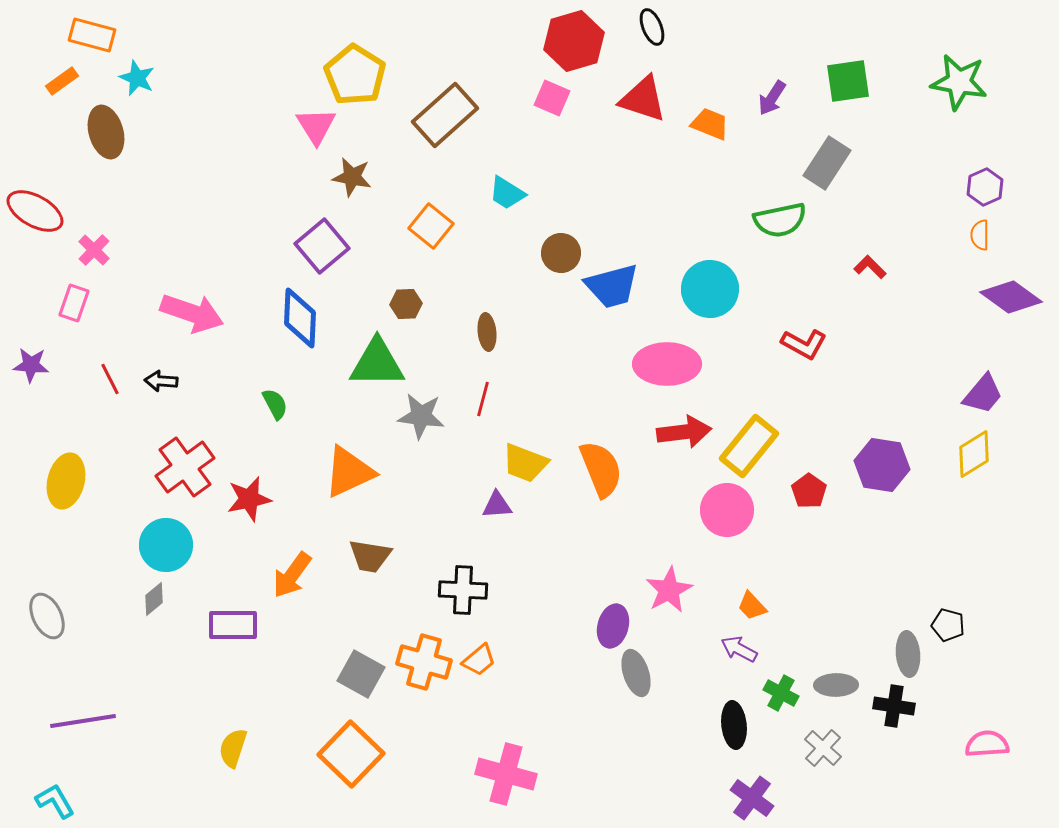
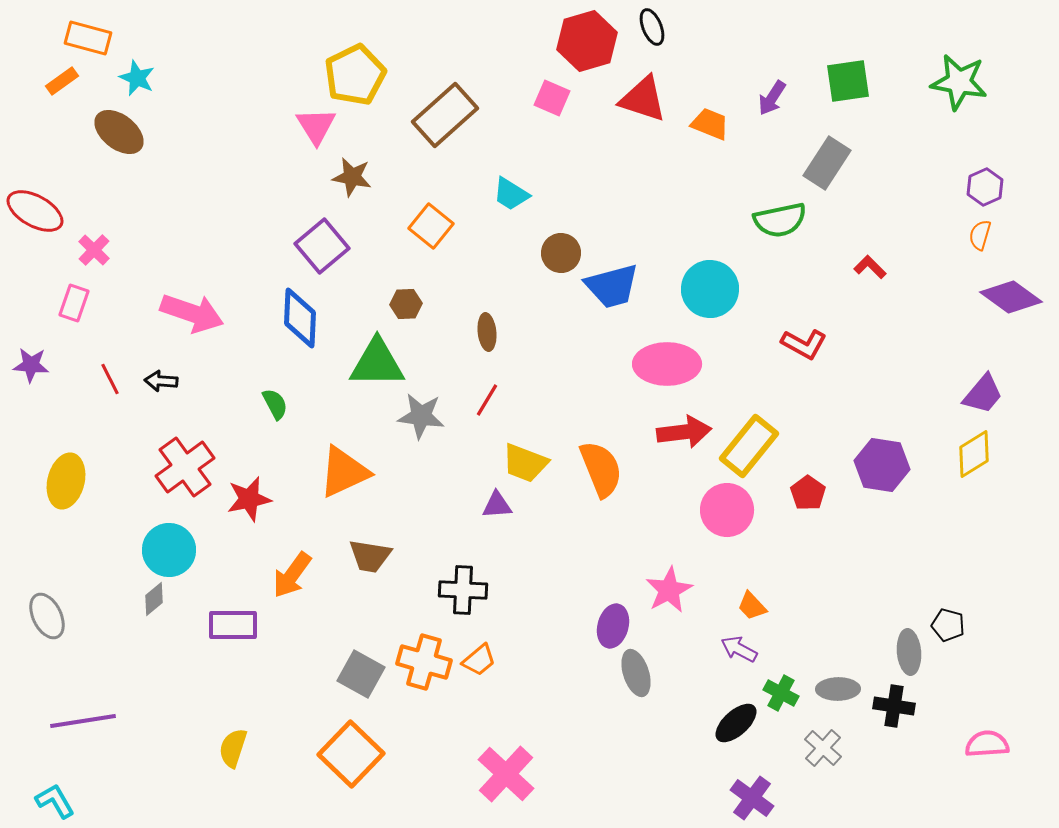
orange rectangle at (92, 35): moved 4 px left, 3 px down
red hexagon at (574, 41): moved 13 px right
yellow pentagon at (355, 75): rotated 14 degrees clockwise
brown ellipse at (106, 132): moved 13 px right; rotated 36 degrees counterclockwise
cyan trapezoid at (507, 193): moved 4 px right, 1 px down
orange semicircle at (980, 235): rotated 16 degrees clockwise
red line at (483, 399): moved 4 px right, 1 px down; rotated 16 degrees clockwise
orange triangle at (349, 472): moved 5 px left
red pentagon at (809, 491): moved 1 px left, 2 px down
cyan circle at (166, 545): moved 3 px right, 5 px down
gray ellipse at (908, 654): moved 1 px right, 2 px up
gray ellipse at (836, 685): moved 2 px right, 4 px down
black ellipse at (734, 725): moved 2 px right, 2 px up; rotated 54 degrees clockwise
pink cross at (506, 774): rotated 28 degrees clockwise
